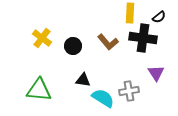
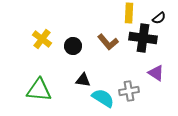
yellow rectangle: moved 1 px left
black semicircle: moved 1 px down
yellow cross: moved 1 px down
purple triangle: rotated 24 degrees counterclockwise
